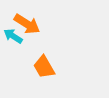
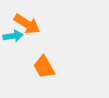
cyan arrow: rotated 138 degrees clockwise
